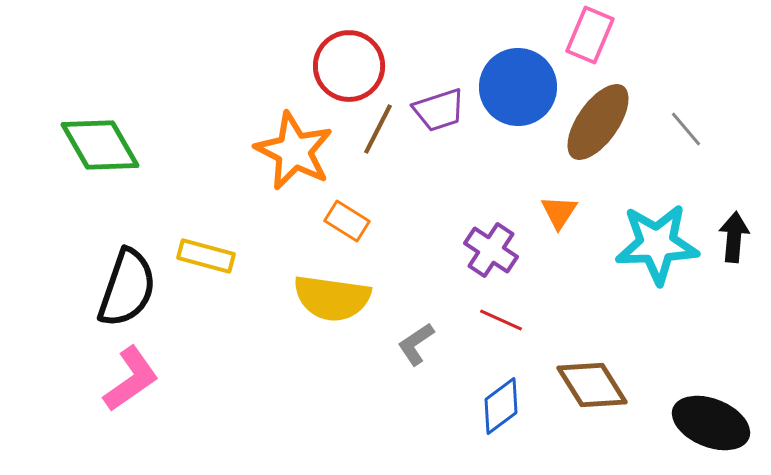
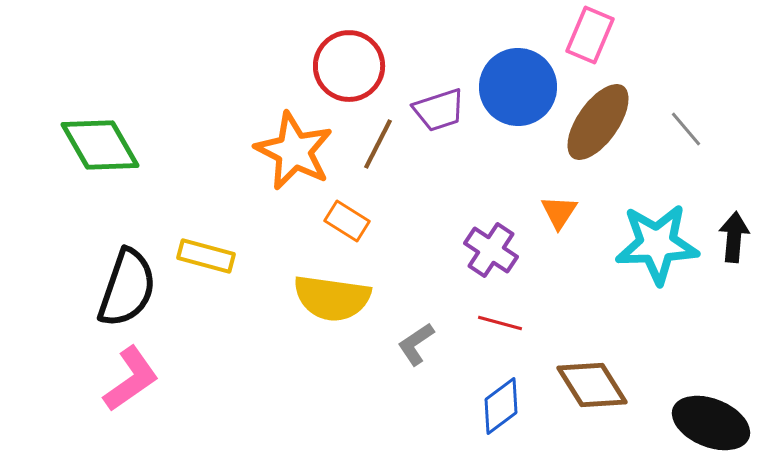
brown line: moved 15 px down
red line: moved 1 px left, 3 px down; rotated 9 degrees counterclockwise
